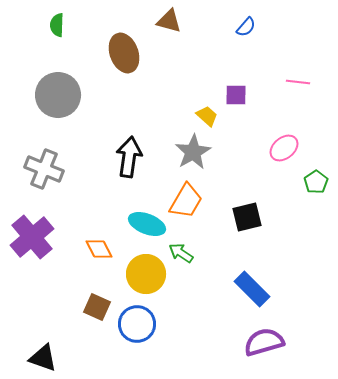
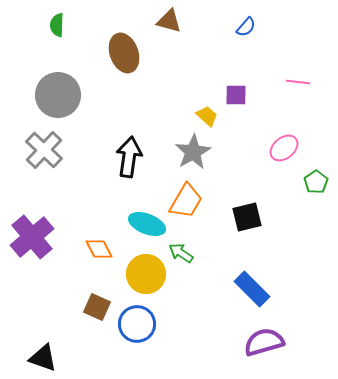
gray cross: moved 19 px up; rotated 21 degrees clockwise
